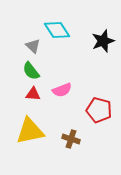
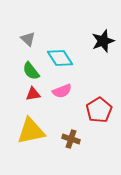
cyan diamond: moved 3 px right, 28 px down
gray triangle: moved 5 px left, 7 px up
pink semicircle: moved 1 px down
red triangle: rotated 14 degrees counterclockwise
red pentagon: rotated 25 degrees clockwise
yellow triangle: moved 1 px right
